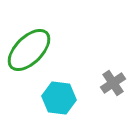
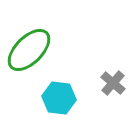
gray cross: rotated 15 degrees counterclockwise
